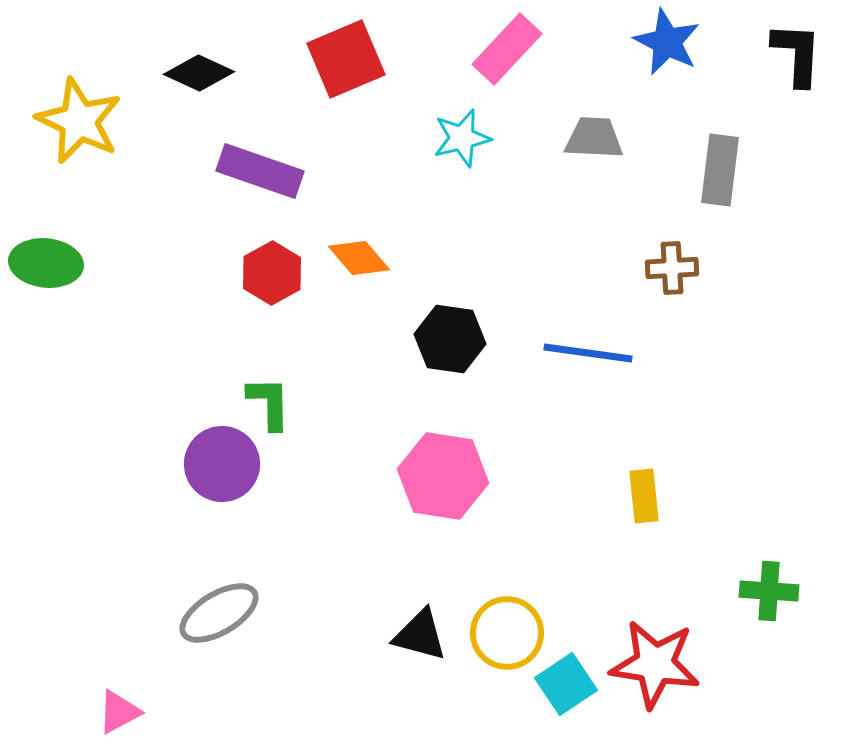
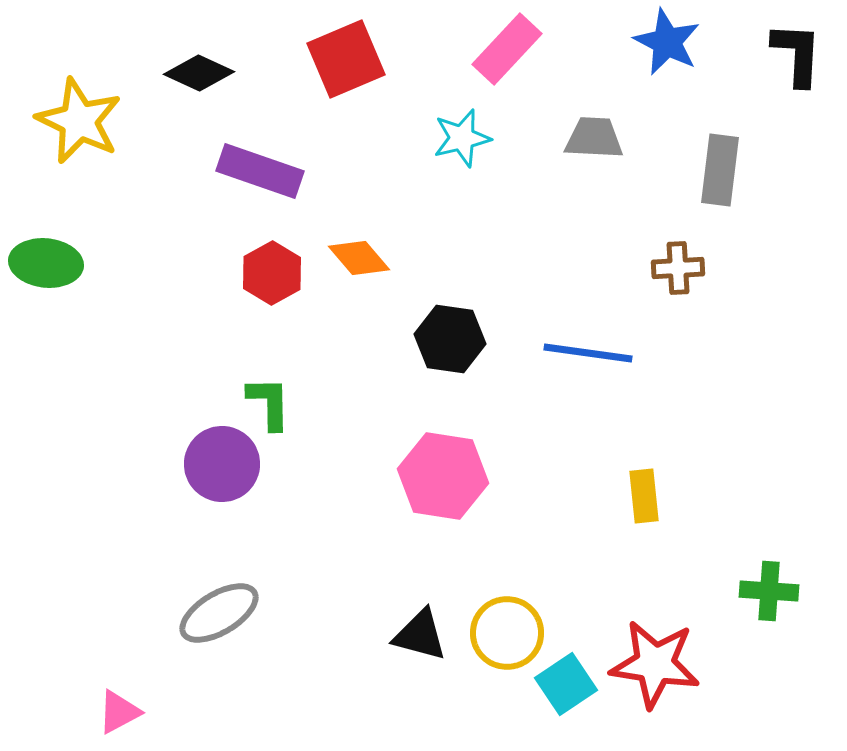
brown cross: moved 6 px right
